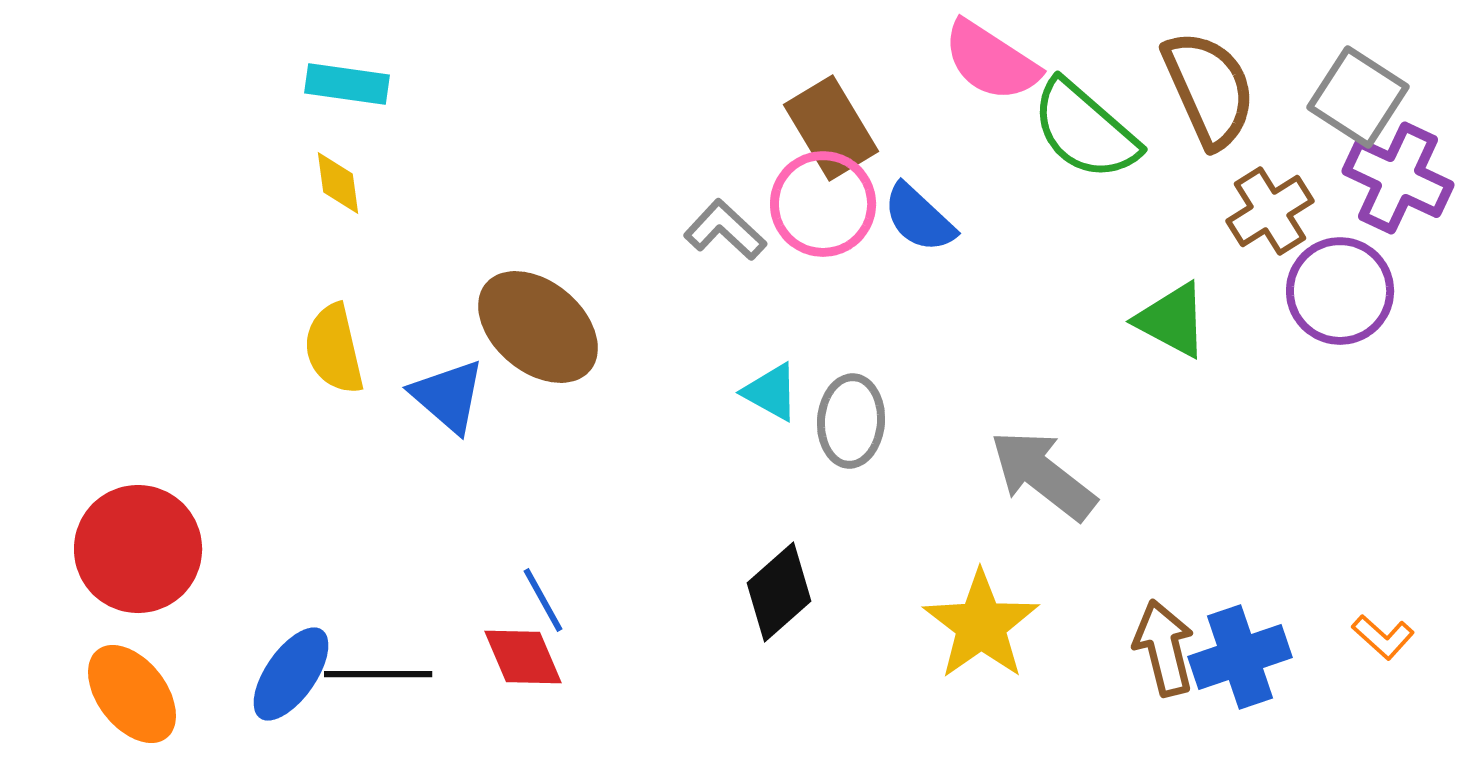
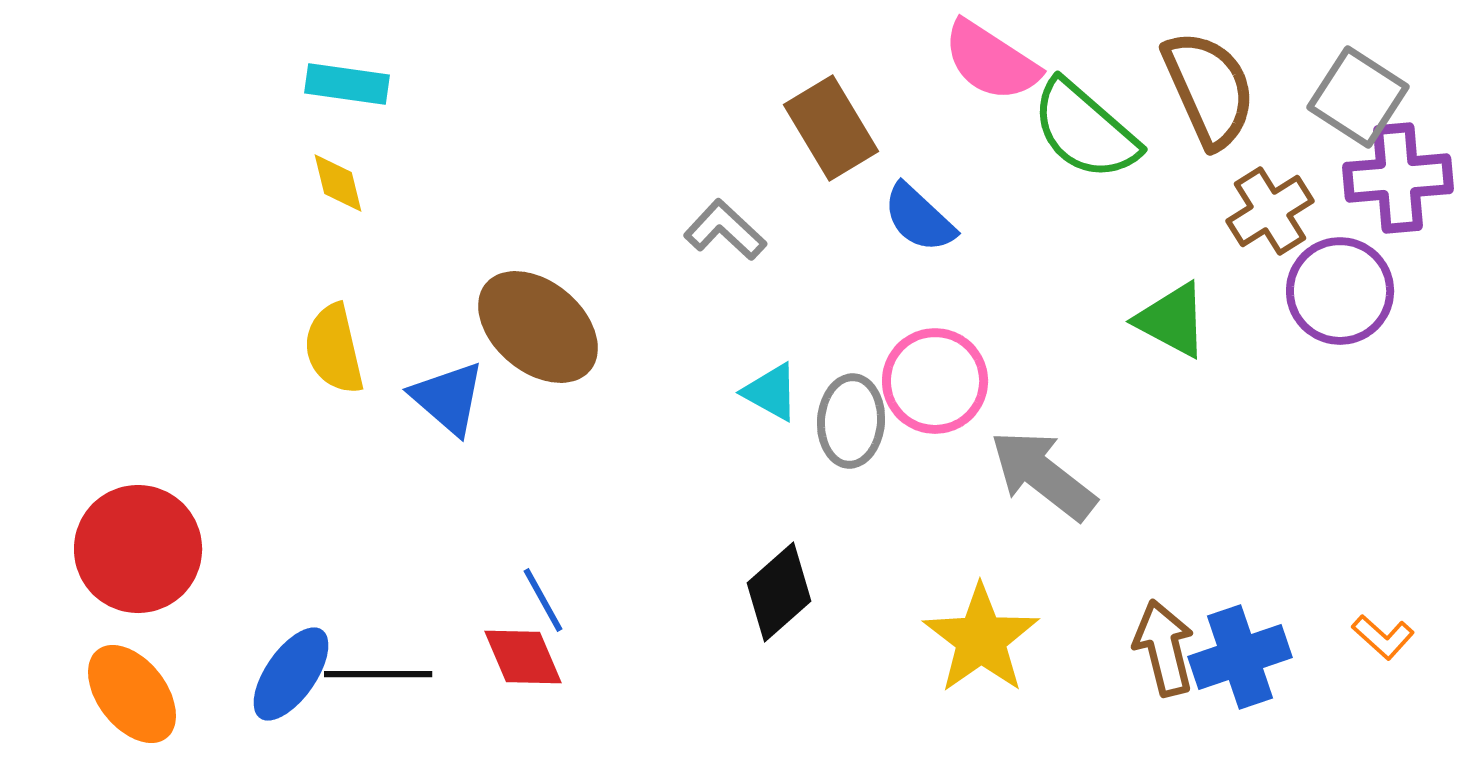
purple cross: rotated 30 degrees counterclockwise
yellow diamond: rotated 6 degrees counterclockwise
pink circle: moved 112 px right, 177 px down
blue triangle: moved 2 px down
yellow star: moved 14 px down
